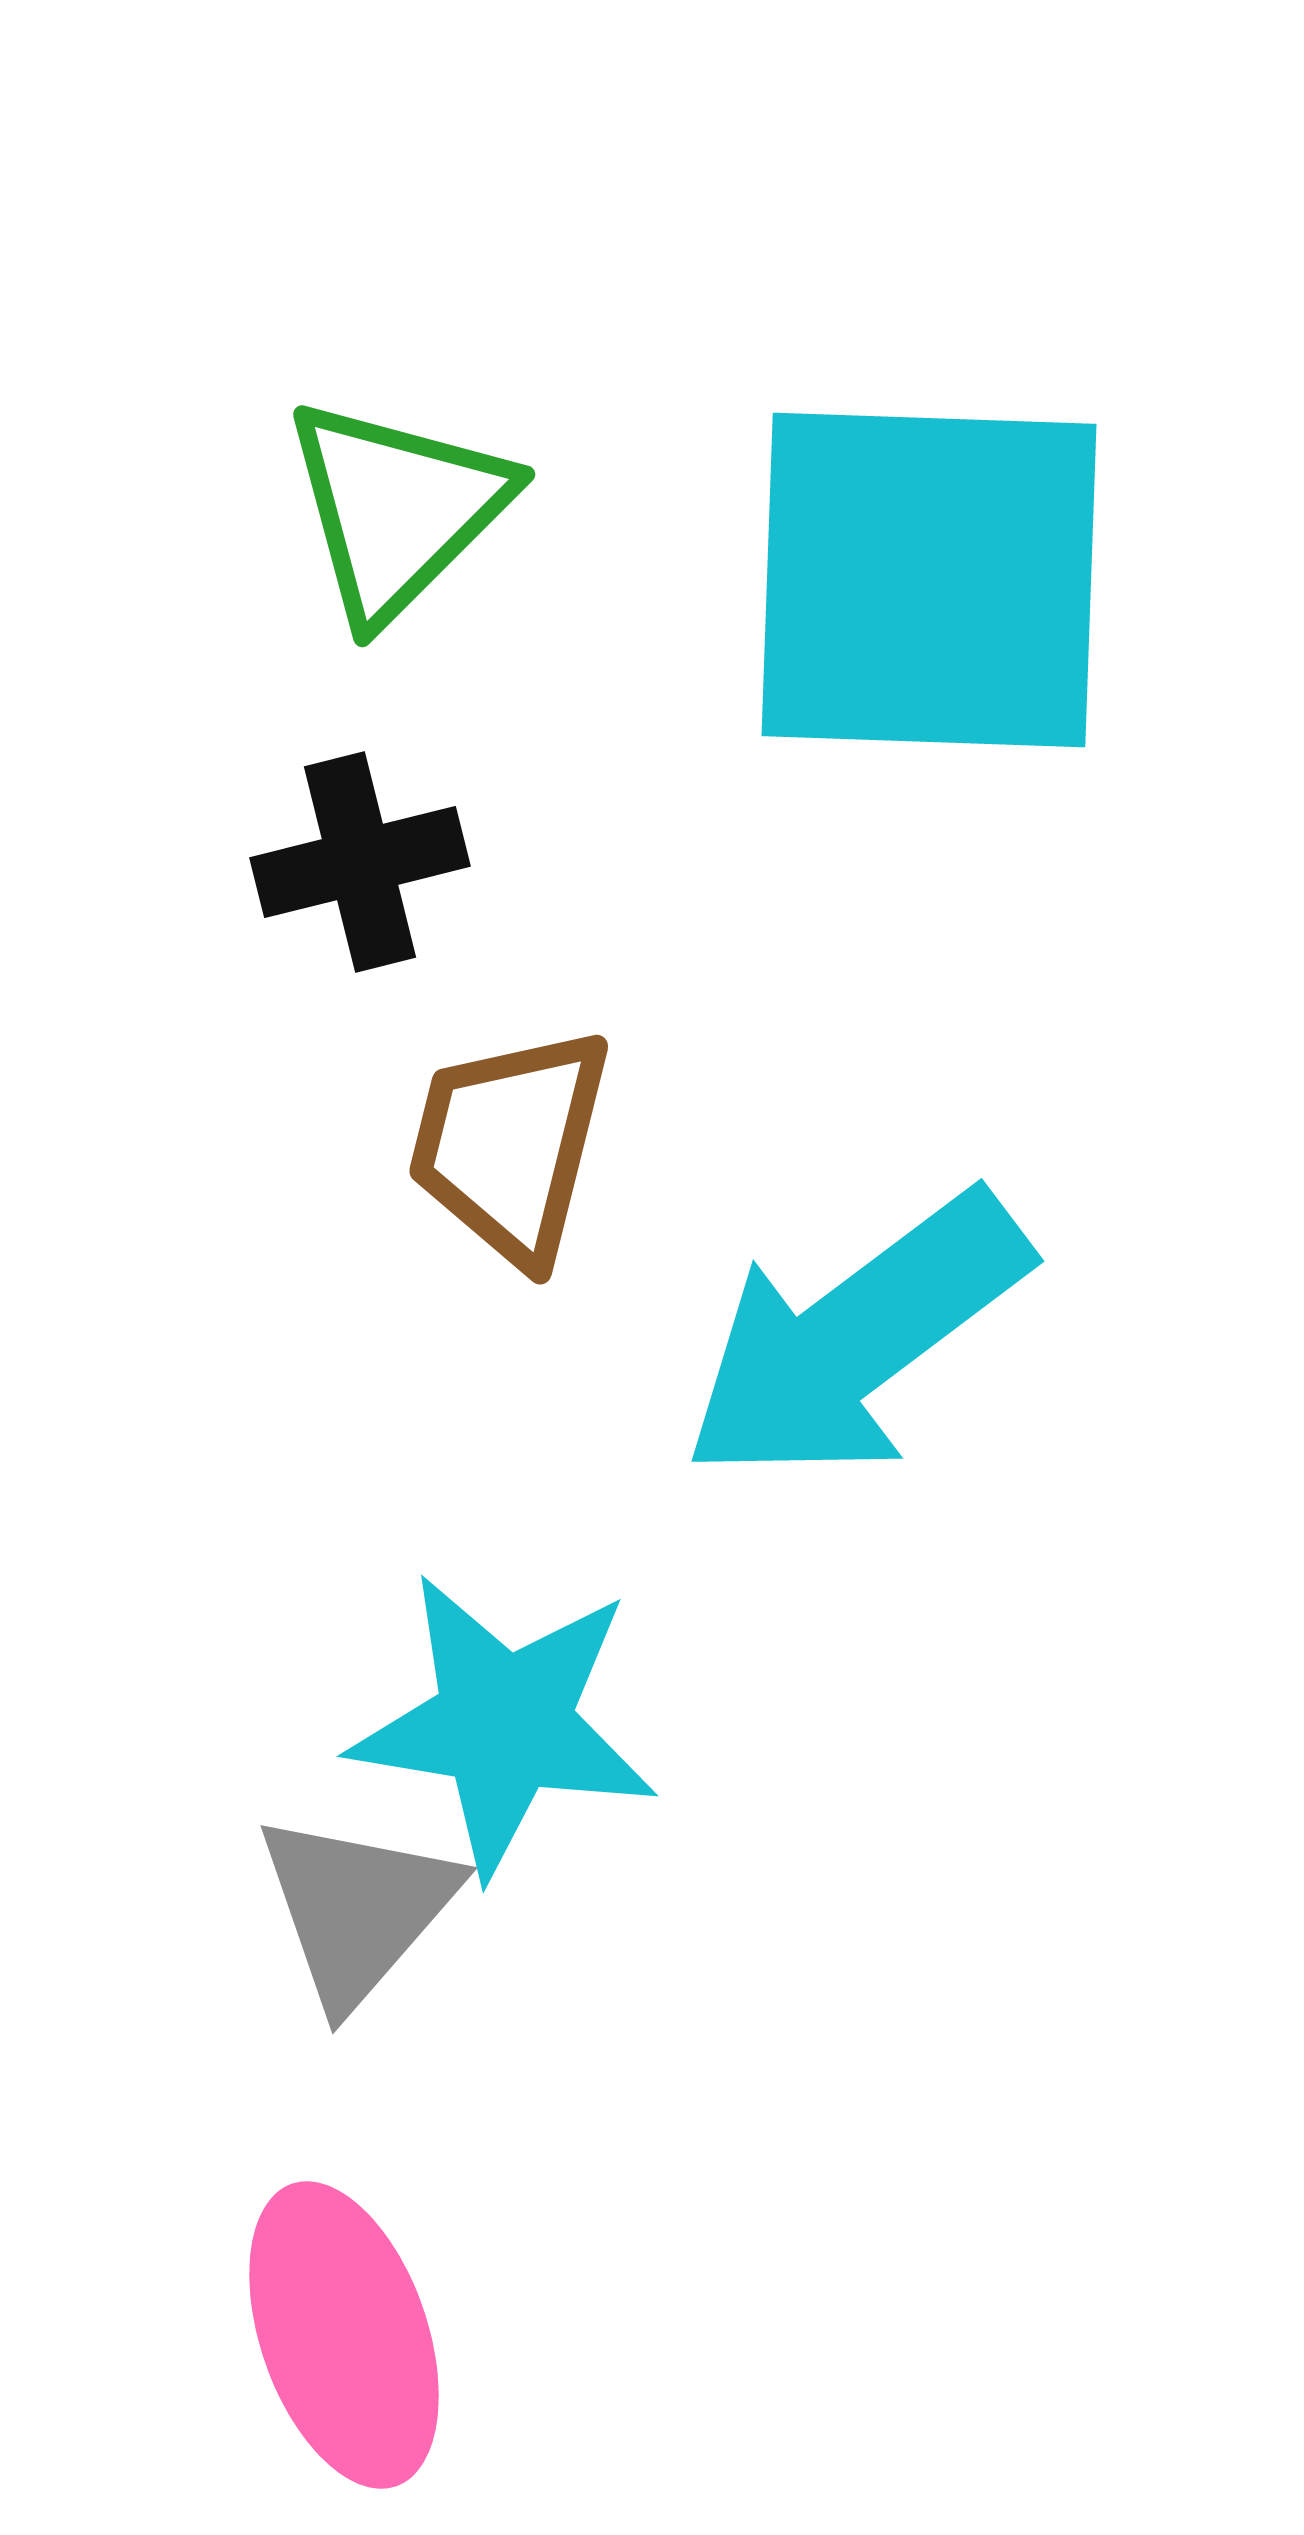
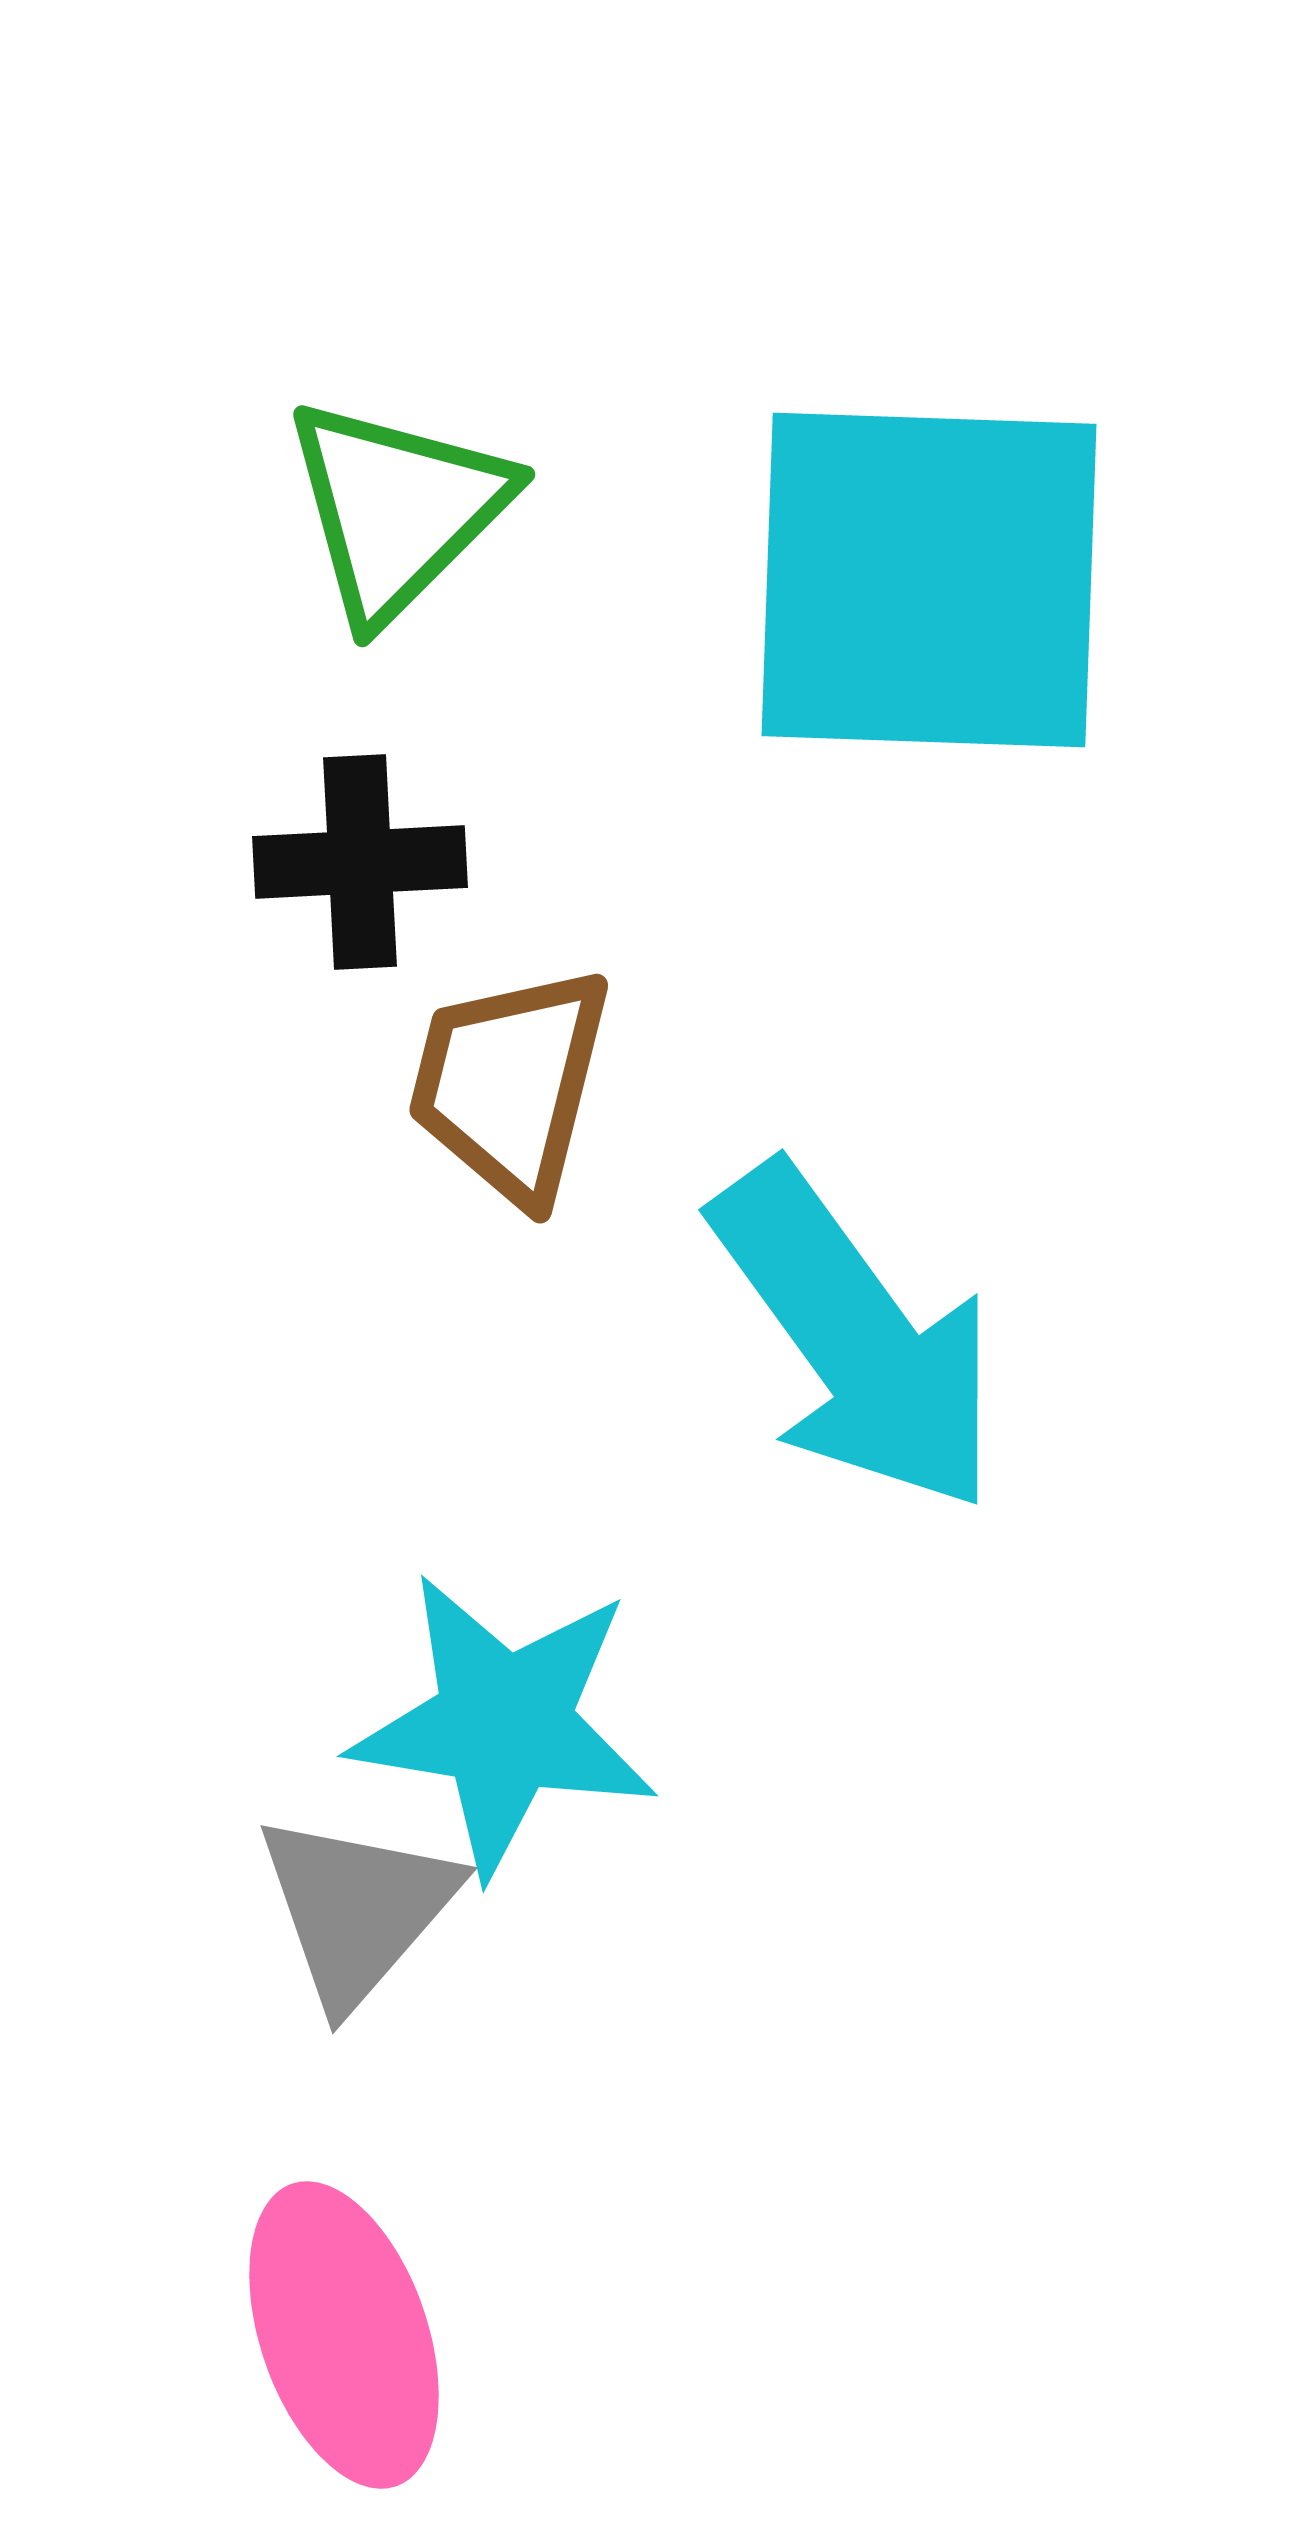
black cross: rotated 11 degrees clockwise
brown trapezoid: moved 61 px up
cyan arrow: rotated 89 degrees counterclockwise
